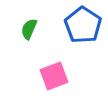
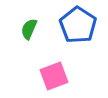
blue pentagon: moved 5 px left
